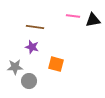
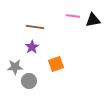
purple star: rotated 24 degrees clockwise
orange square: rotated 35 degrees counterclockwise
